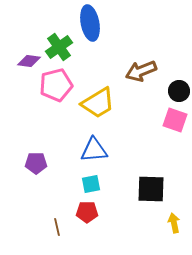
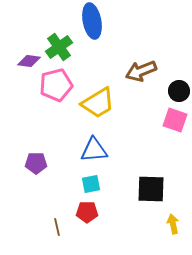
blue ellipse: moved 2 px right, 2 px up
yellow arrow: moved 1 px left, 1 px down
